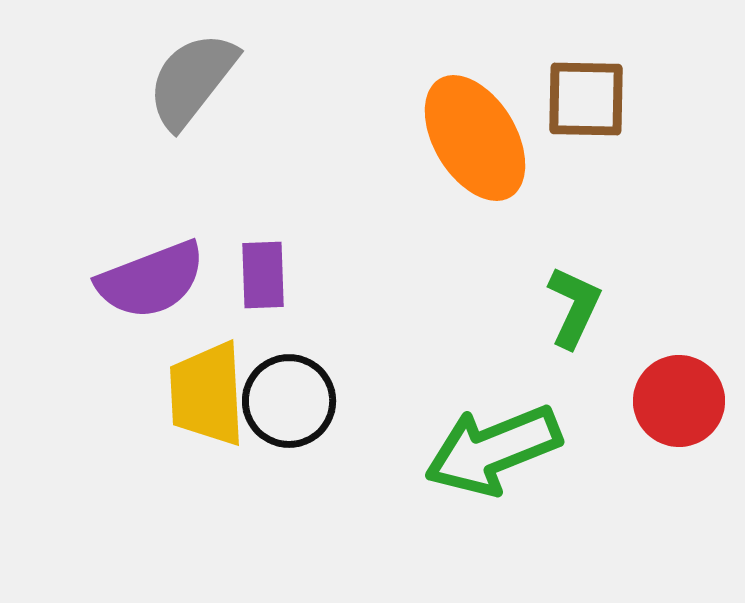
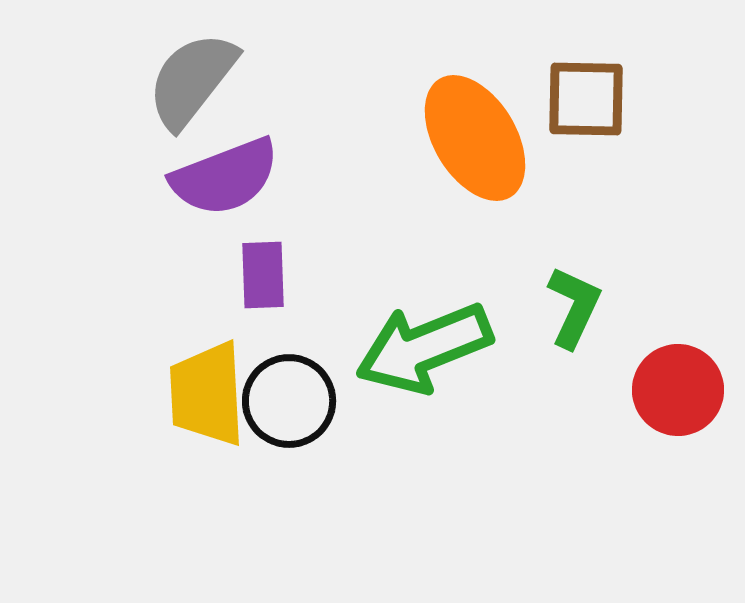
purple semicircle: moved 74 px right, 103 px up
red circle: moved 1 px left, 11 px up
green arrow: moved 69 px left, 102 px up
